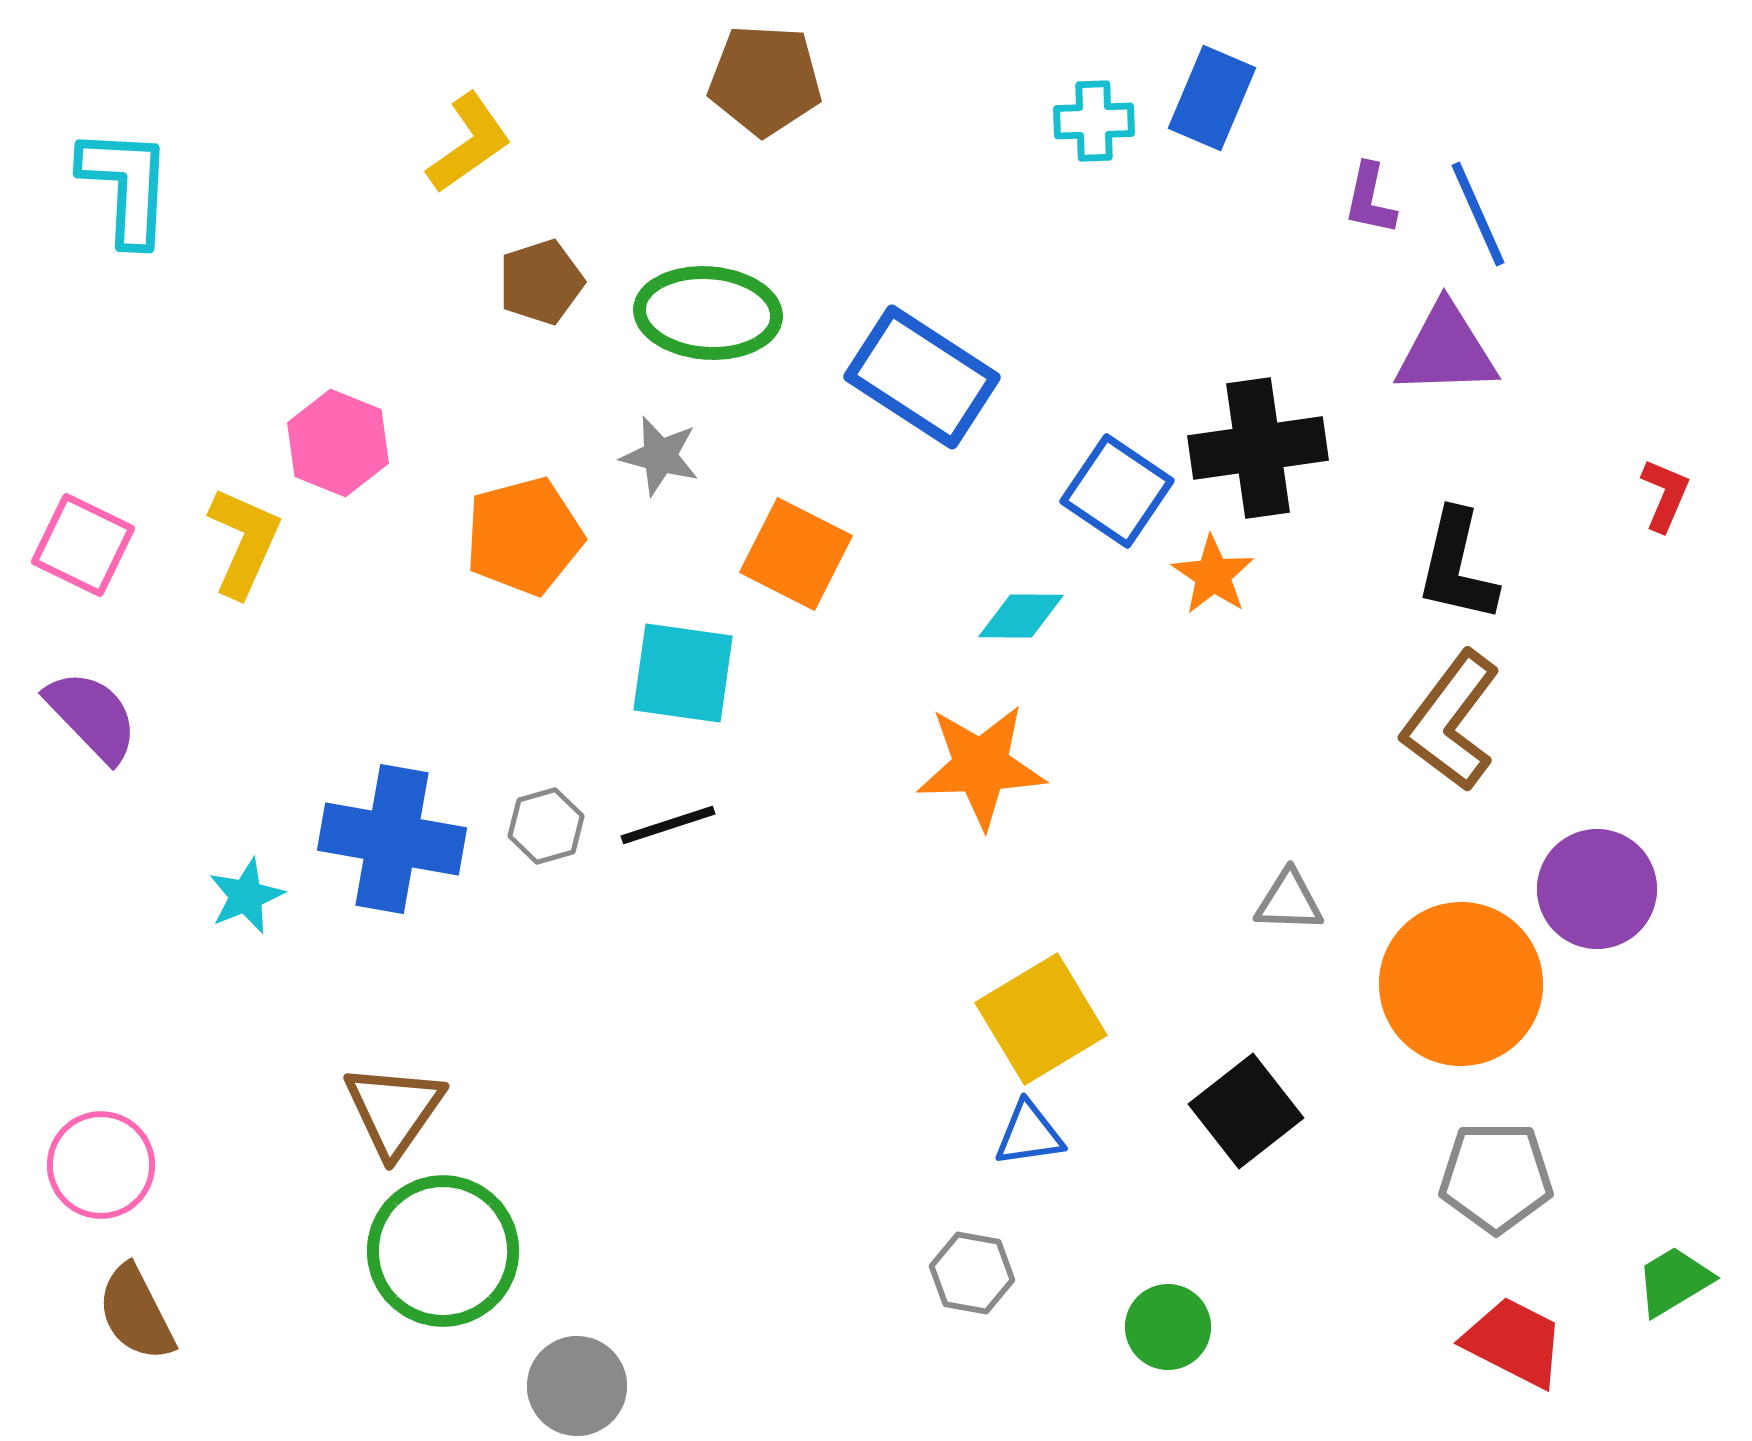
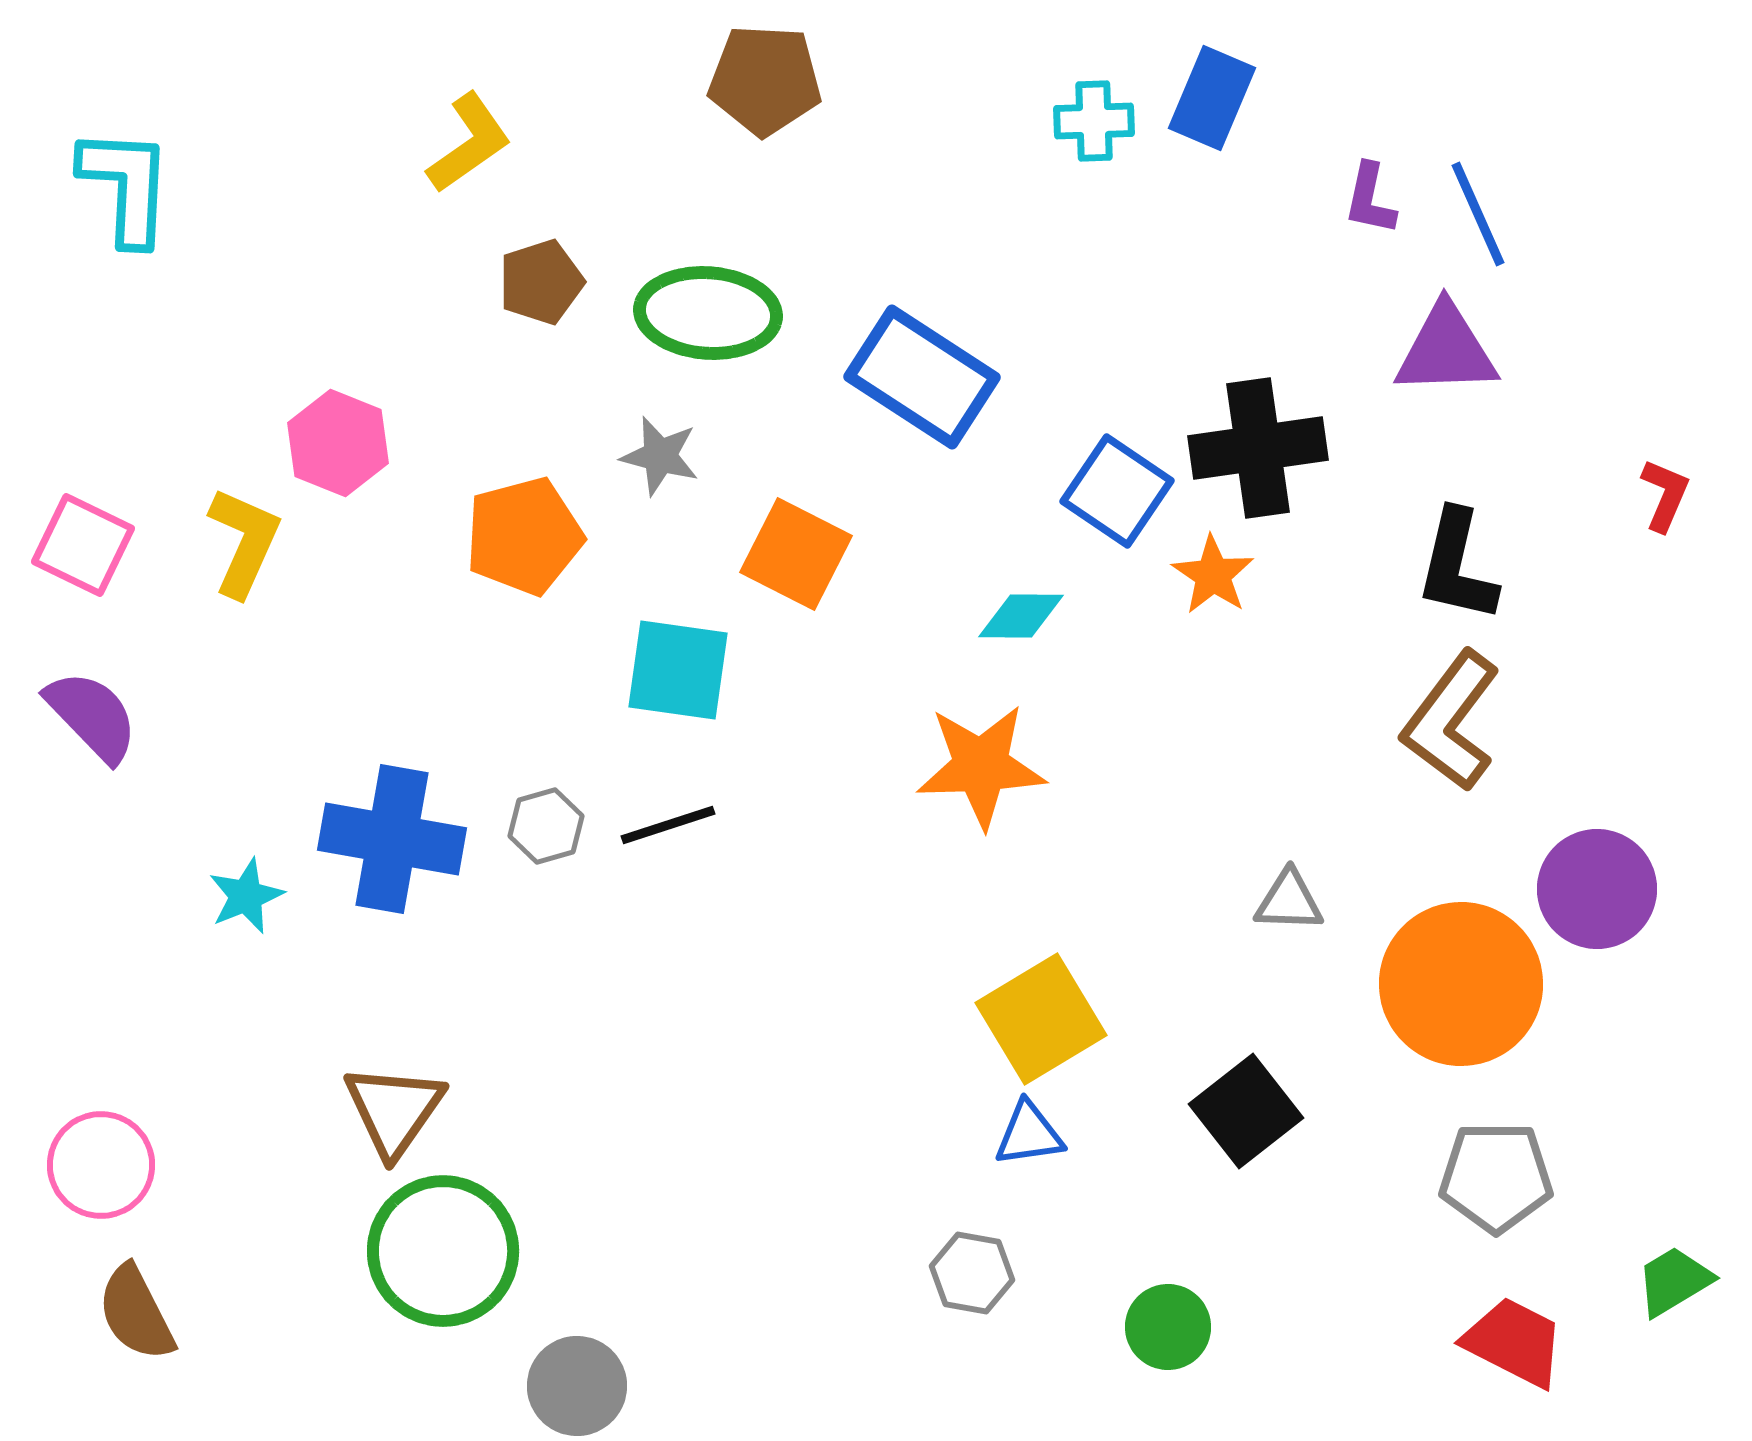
cyan square at (683, 673): moved 5 px left, 3 px up
